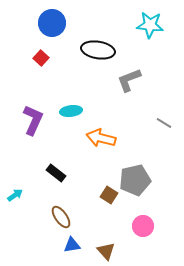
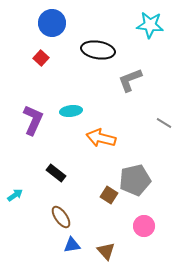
gray L-shape: moved 1 px right
pink circle: moved 1 px right
